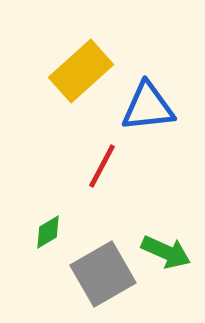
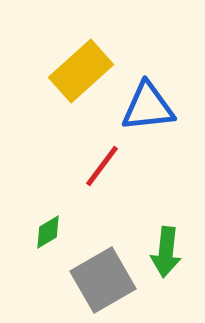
red line: rotated 9 degrees clockwise
green arrow: rotated 72 degrees clockwise
gray square: moved 6 px down
